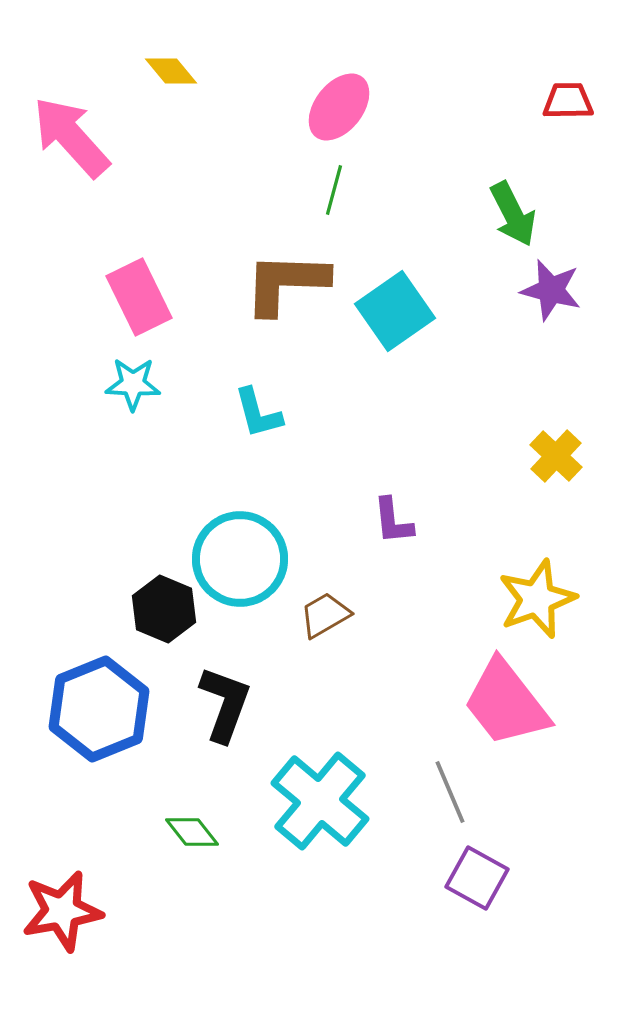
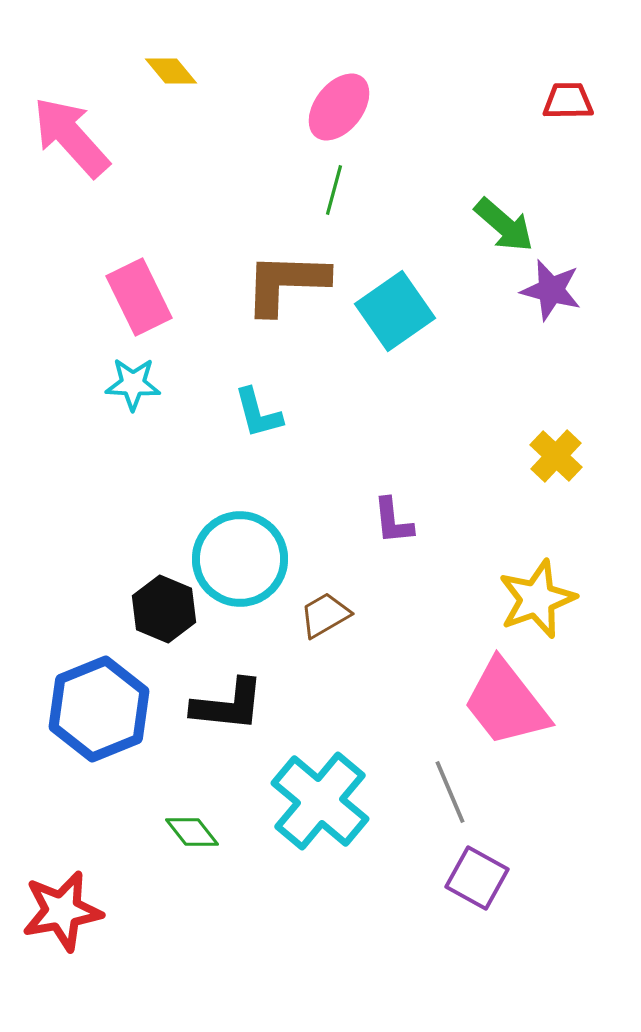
green arrow: moved 9 px left, 11 px down; rotated 22 degrees counterclockwise
black L-shape: moved 3 px right, 1 px down; rotated 76 degrees clockwise
